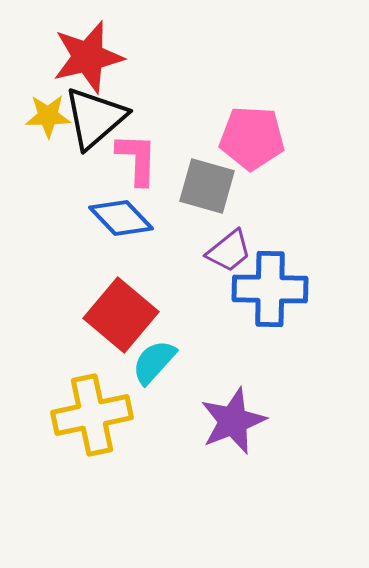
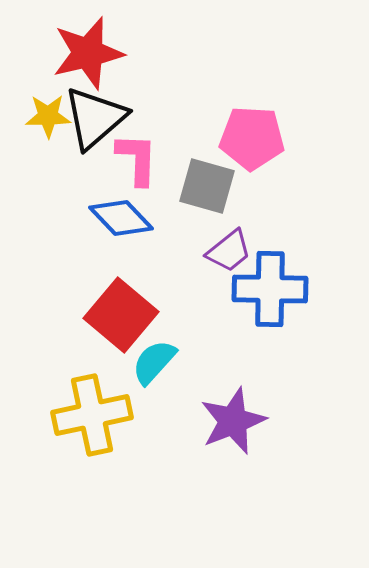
red star: moved 4 px up
